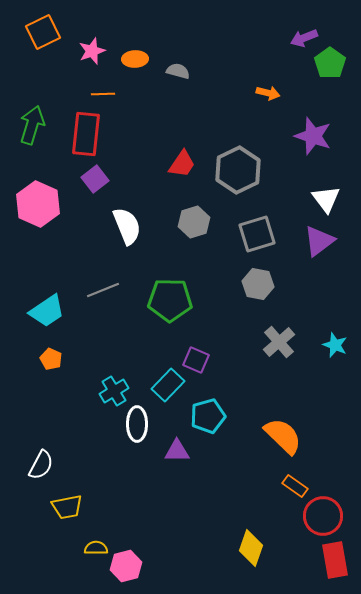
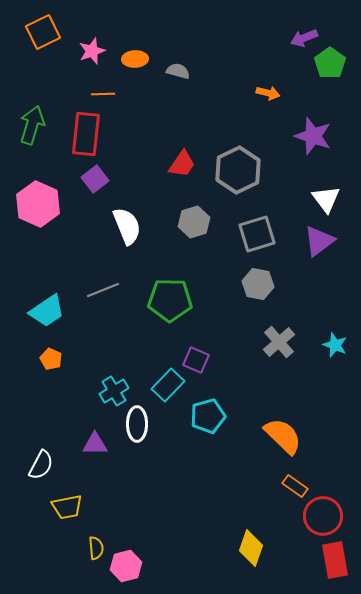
purple triangle at (177, 451): moved 82 px left, 7 px up
yellow semicircle at (96, 548): rotated 85 degrees clockwise
